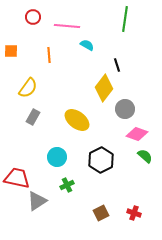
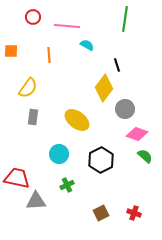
gray rectangle: rotated 21 degrees counterclockwise
cyan circle: moved 2 px right, 3 px up
gray triangle: moved 1 px left; rotated 30 degrees clockwise
